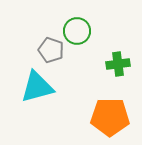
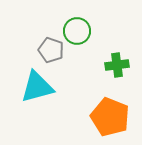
green cross: moved 1 px left, 1 px down
orange pentagon: rotated 21 degrees clockwise
